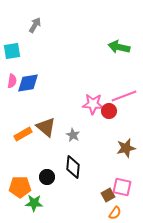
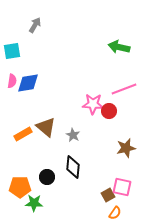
pink line: moved 7 px up
